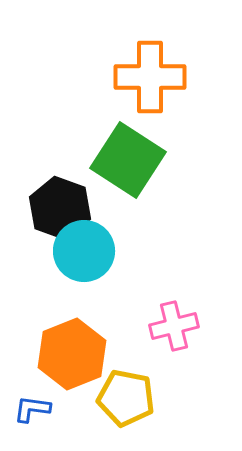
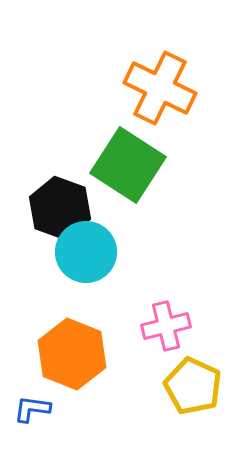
orange cross: moved 10 px right, 11 px down; rotated 26 degrees clockwise
green square: moved 5 px down
cyan circle: moved 2 px right, 1 px down
pink cross: moved 8 px left
orange hexagon: rotated 16 degrees counterclockwise
yellow pentagon: moved 67 px right, 12 px up; rotated 14 degrees clockwise
